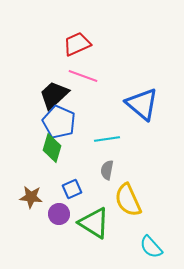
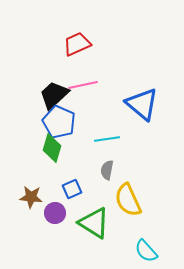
pink line: moved 9 px down; rotated 32 degrees counterclockwise
purple circle: moved 4 px left, 1 px up
cyan semicircle: moved 5 px left, 4 px down
